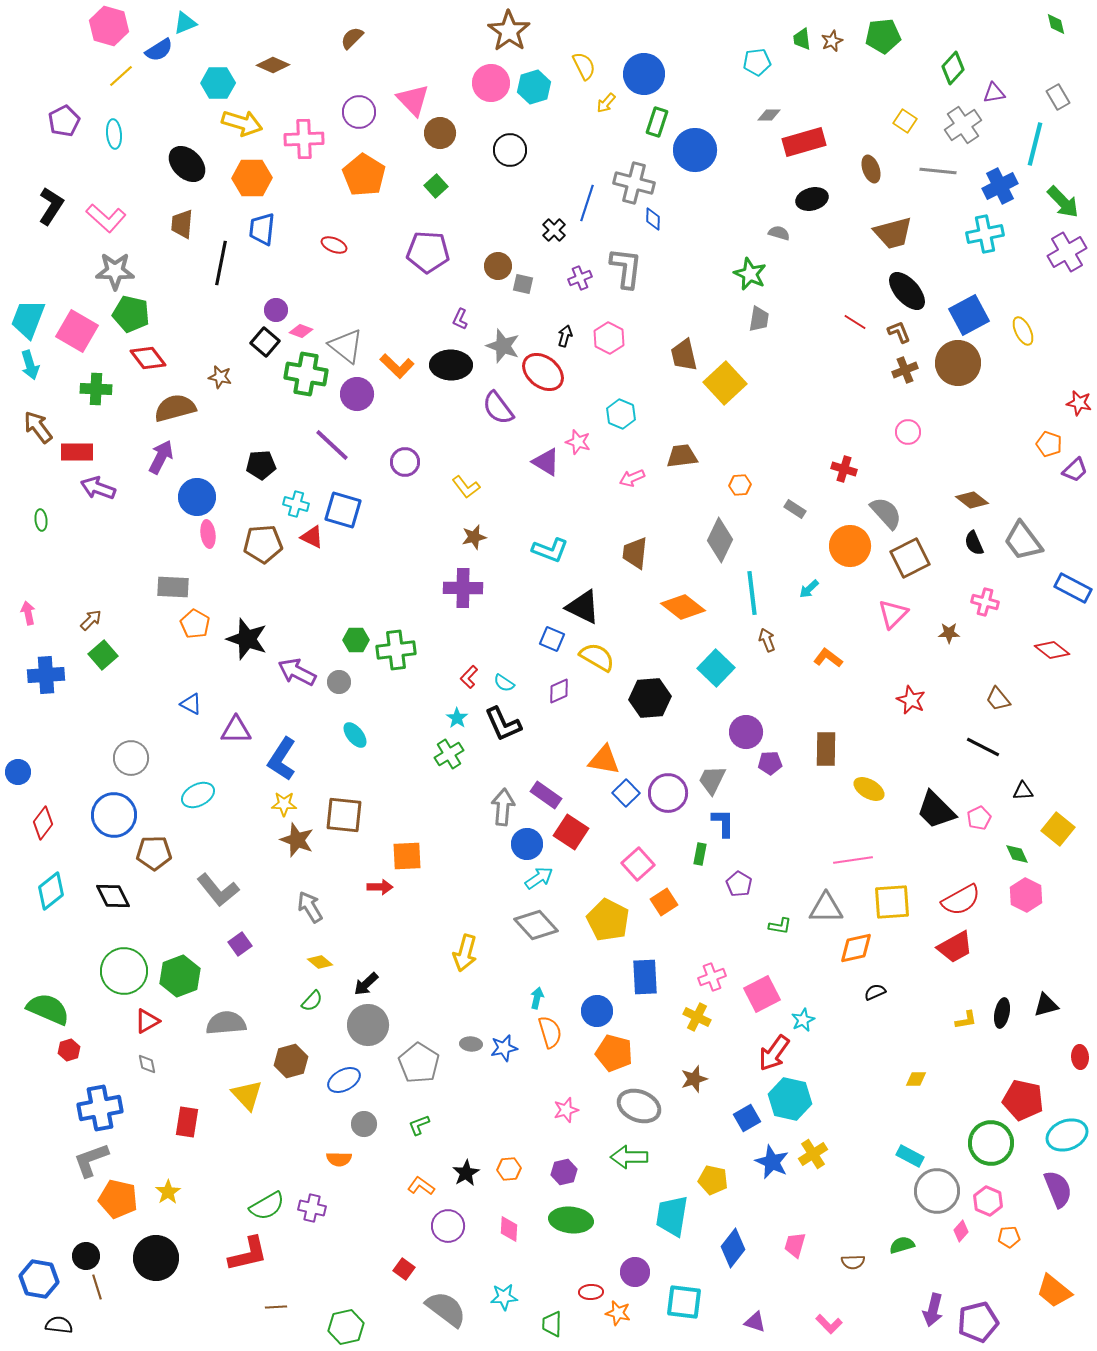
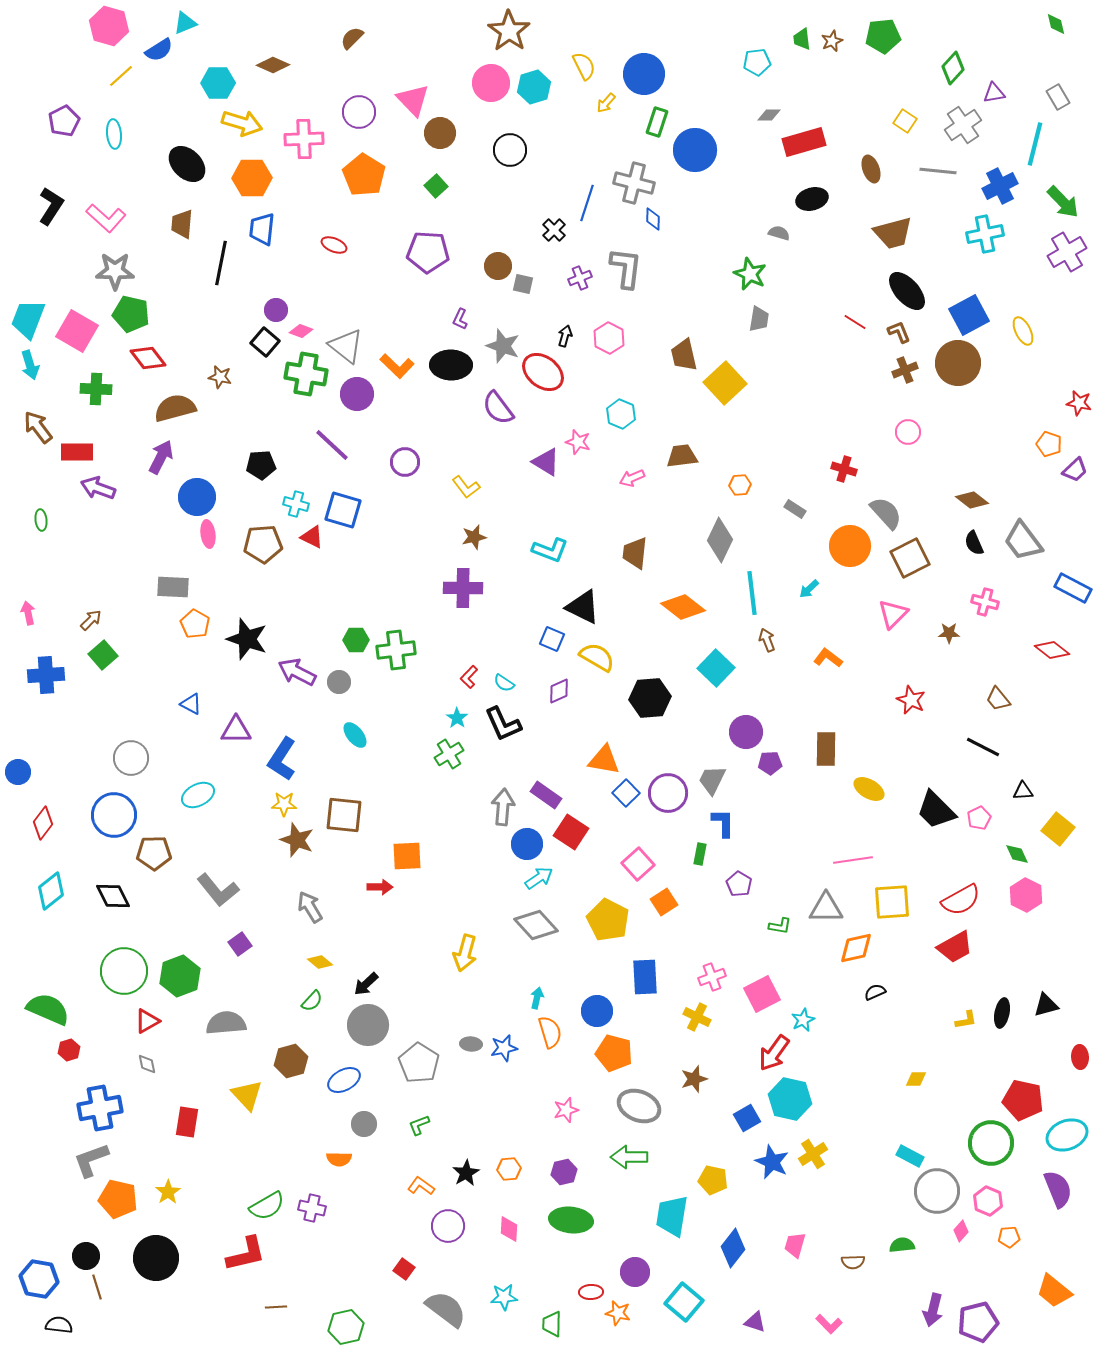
green semicircle at (902, 1245): rotated 10 degrees clockwise
red L-shape at (248, 1254): moved 2 px left
cyan square at (684, 1302): rotated 33 degrees clockwise
